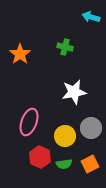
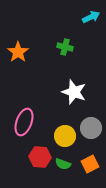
cyan arrow: rotated 138 degrees clockwise
orange star: moved 2 px left, 2 px up
white star: rotated 30 degrees clockwise
pink ellipse: moved 5 px left
red hexagon: rotated 20 degrees counterclockwise
green semicircle: moved 1 px left; rotated 28 degrees clockwise
